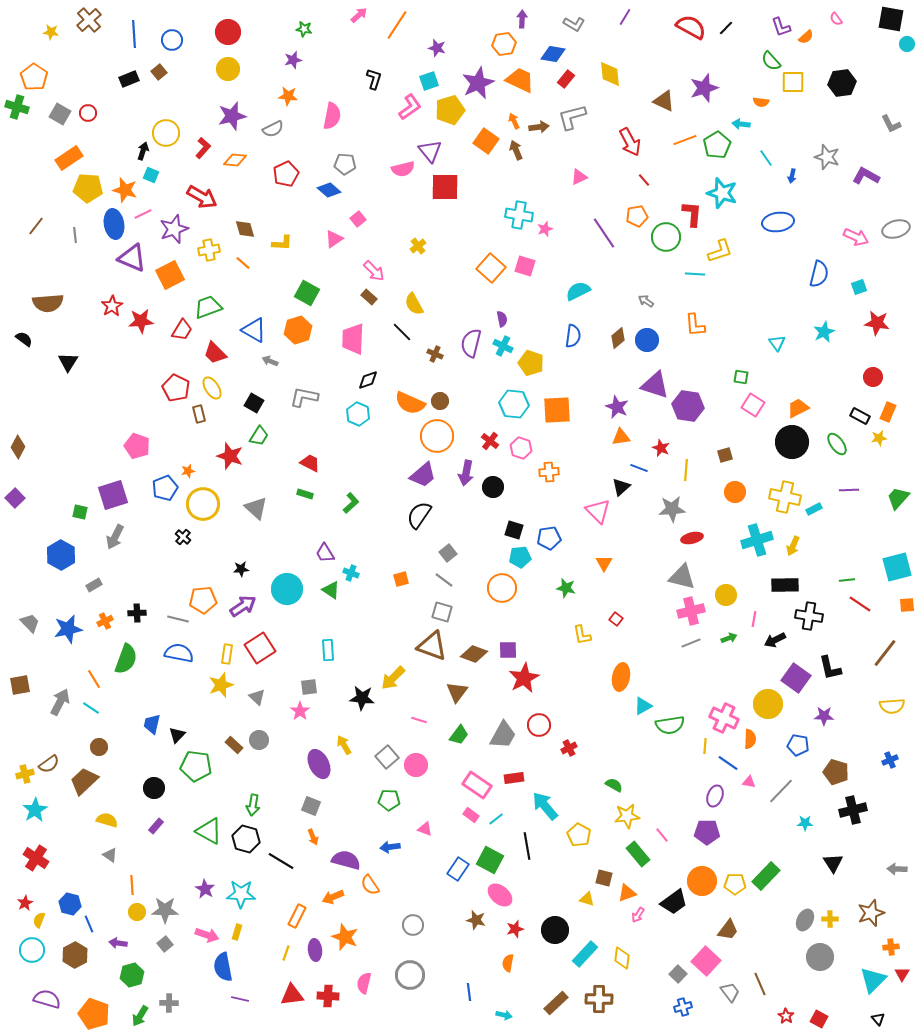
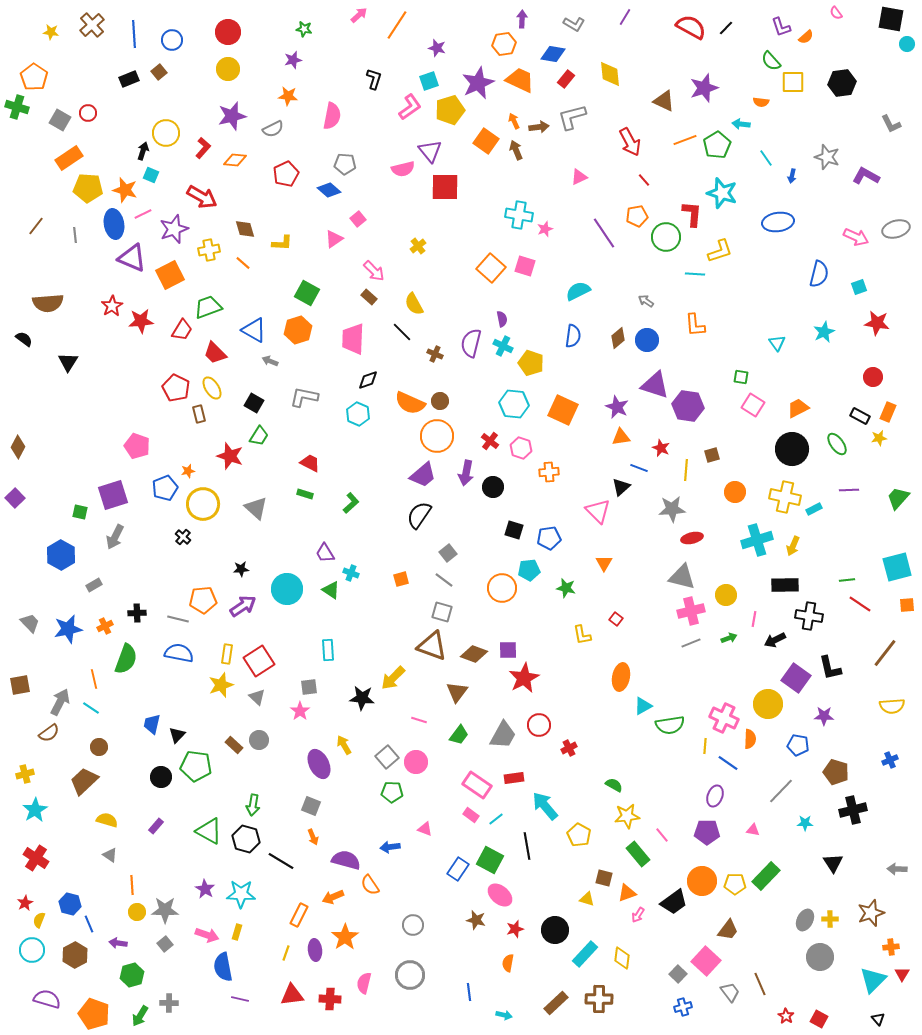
pink semicircle at (836, 19): moved 6 px up
brown cross at (89, 20): moved 3 px right, 5 px down
gray square at (60, 114): moved 6 px down
orange square at (557, 410): moved 6 px right; rotated 28 degrees clockwise
black circle at (792, 442): moved 7 px down
brown square at (725, 455): moved 13 px left
cyan pentagon at (520, 557): moved 9 px right, 13 px down
orange cross at (105, 621): moved 5 px down
red square at (260, 648): moved 1 px left, 13 px down
orange line at (94, 679): rotated 18 degrees clockwise
brown semicircle at (49, 764): moved 31 px up
pink circle at (416, 765): moved 3 px up
pink triangle at (749, 782): moved 4 px right, 48 px down
black circle at (154, 788): moved 7 px right, 11 px up
green pentagon at (389, 800): moved 3 px right, 8 px up
orange rectangle at (297, 916): moved 2 px right, 1 px up
orange star at (345, 937): rotated 16 degrees clockwise
red cross at (328, 996): moved 2 px right, 3 px down
